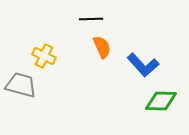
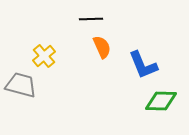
yellow cross: rotated 25 degrees clockwise
blue L-shape: rotated 20 degrees clockwise
